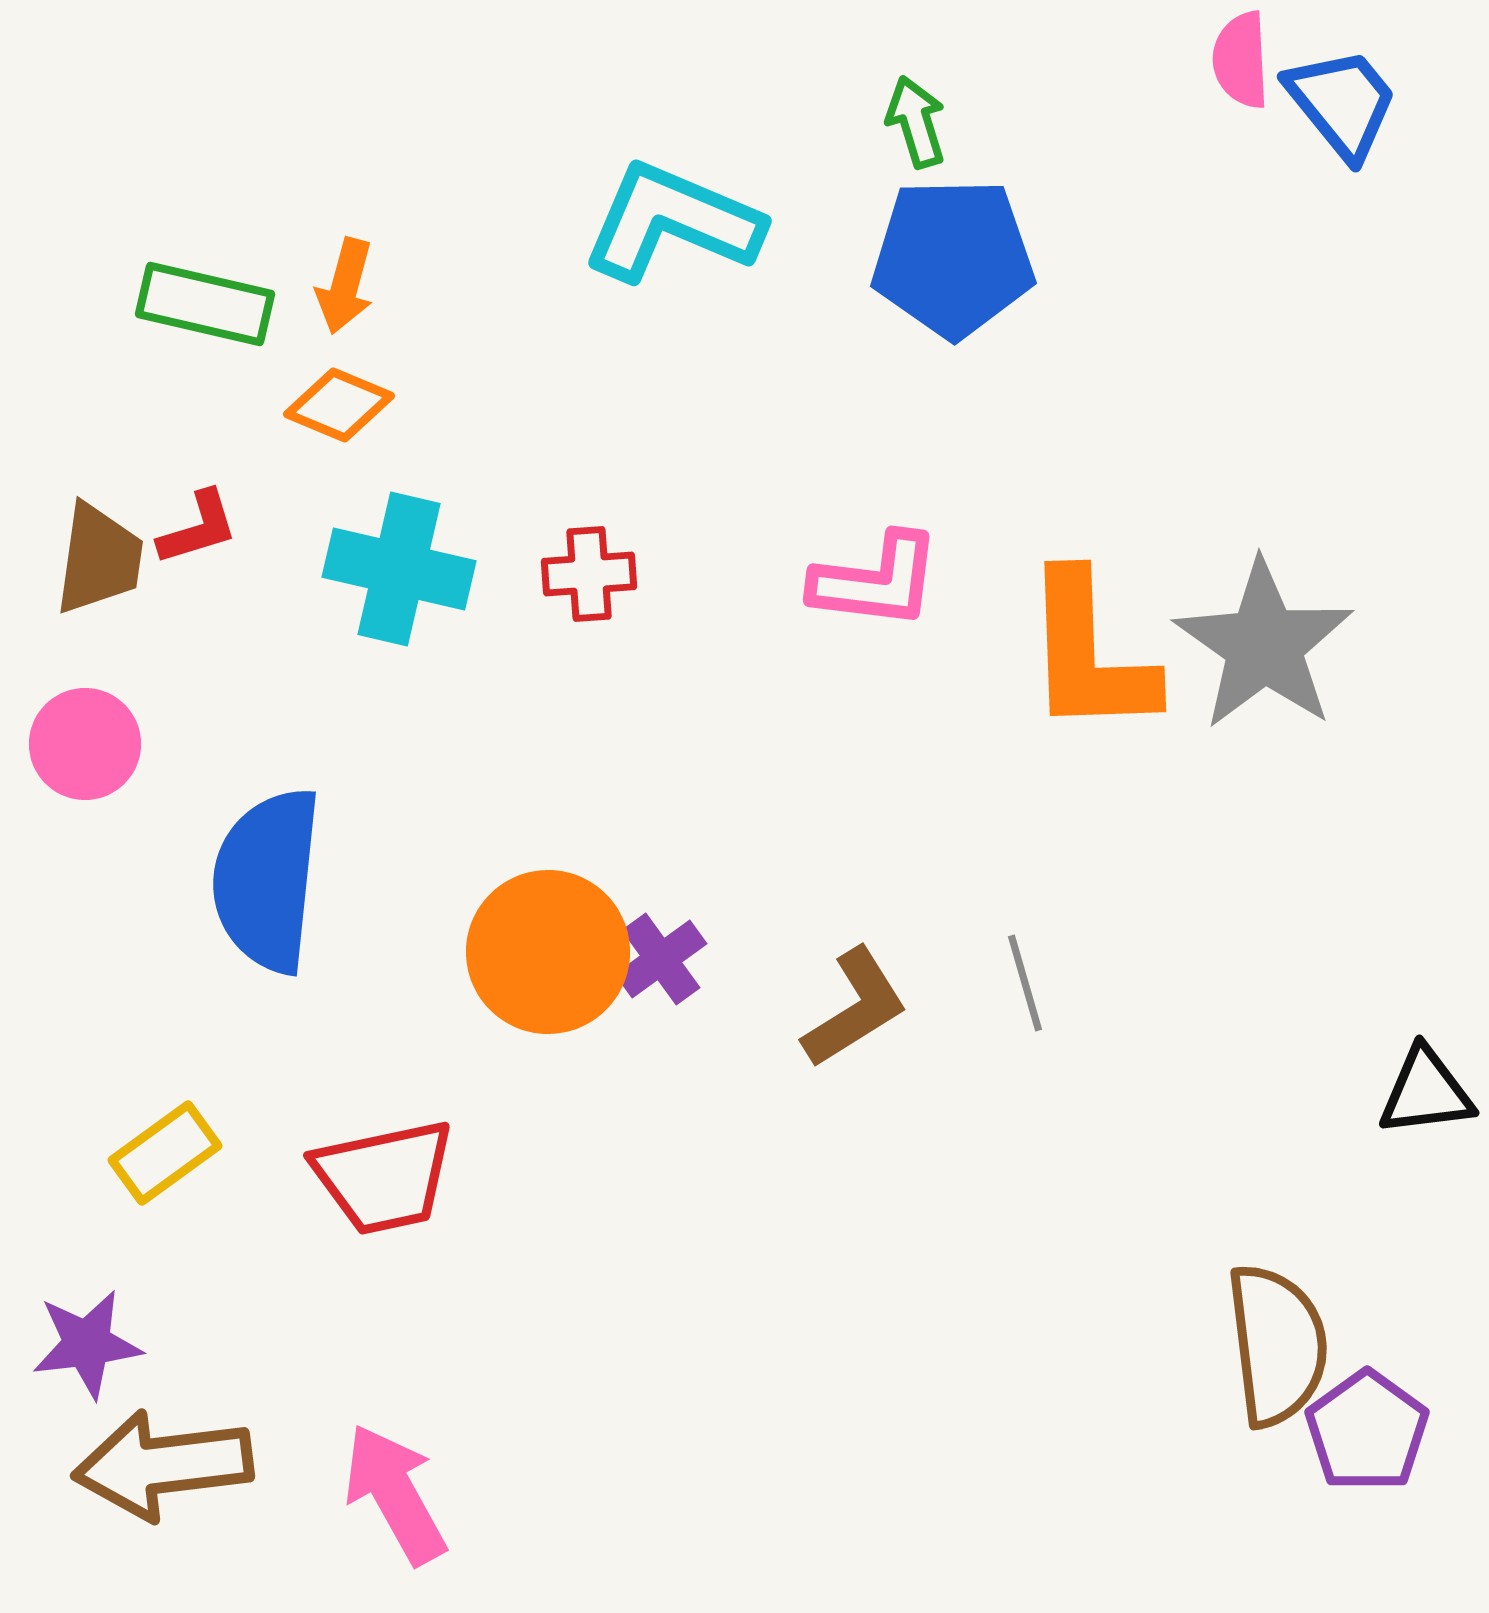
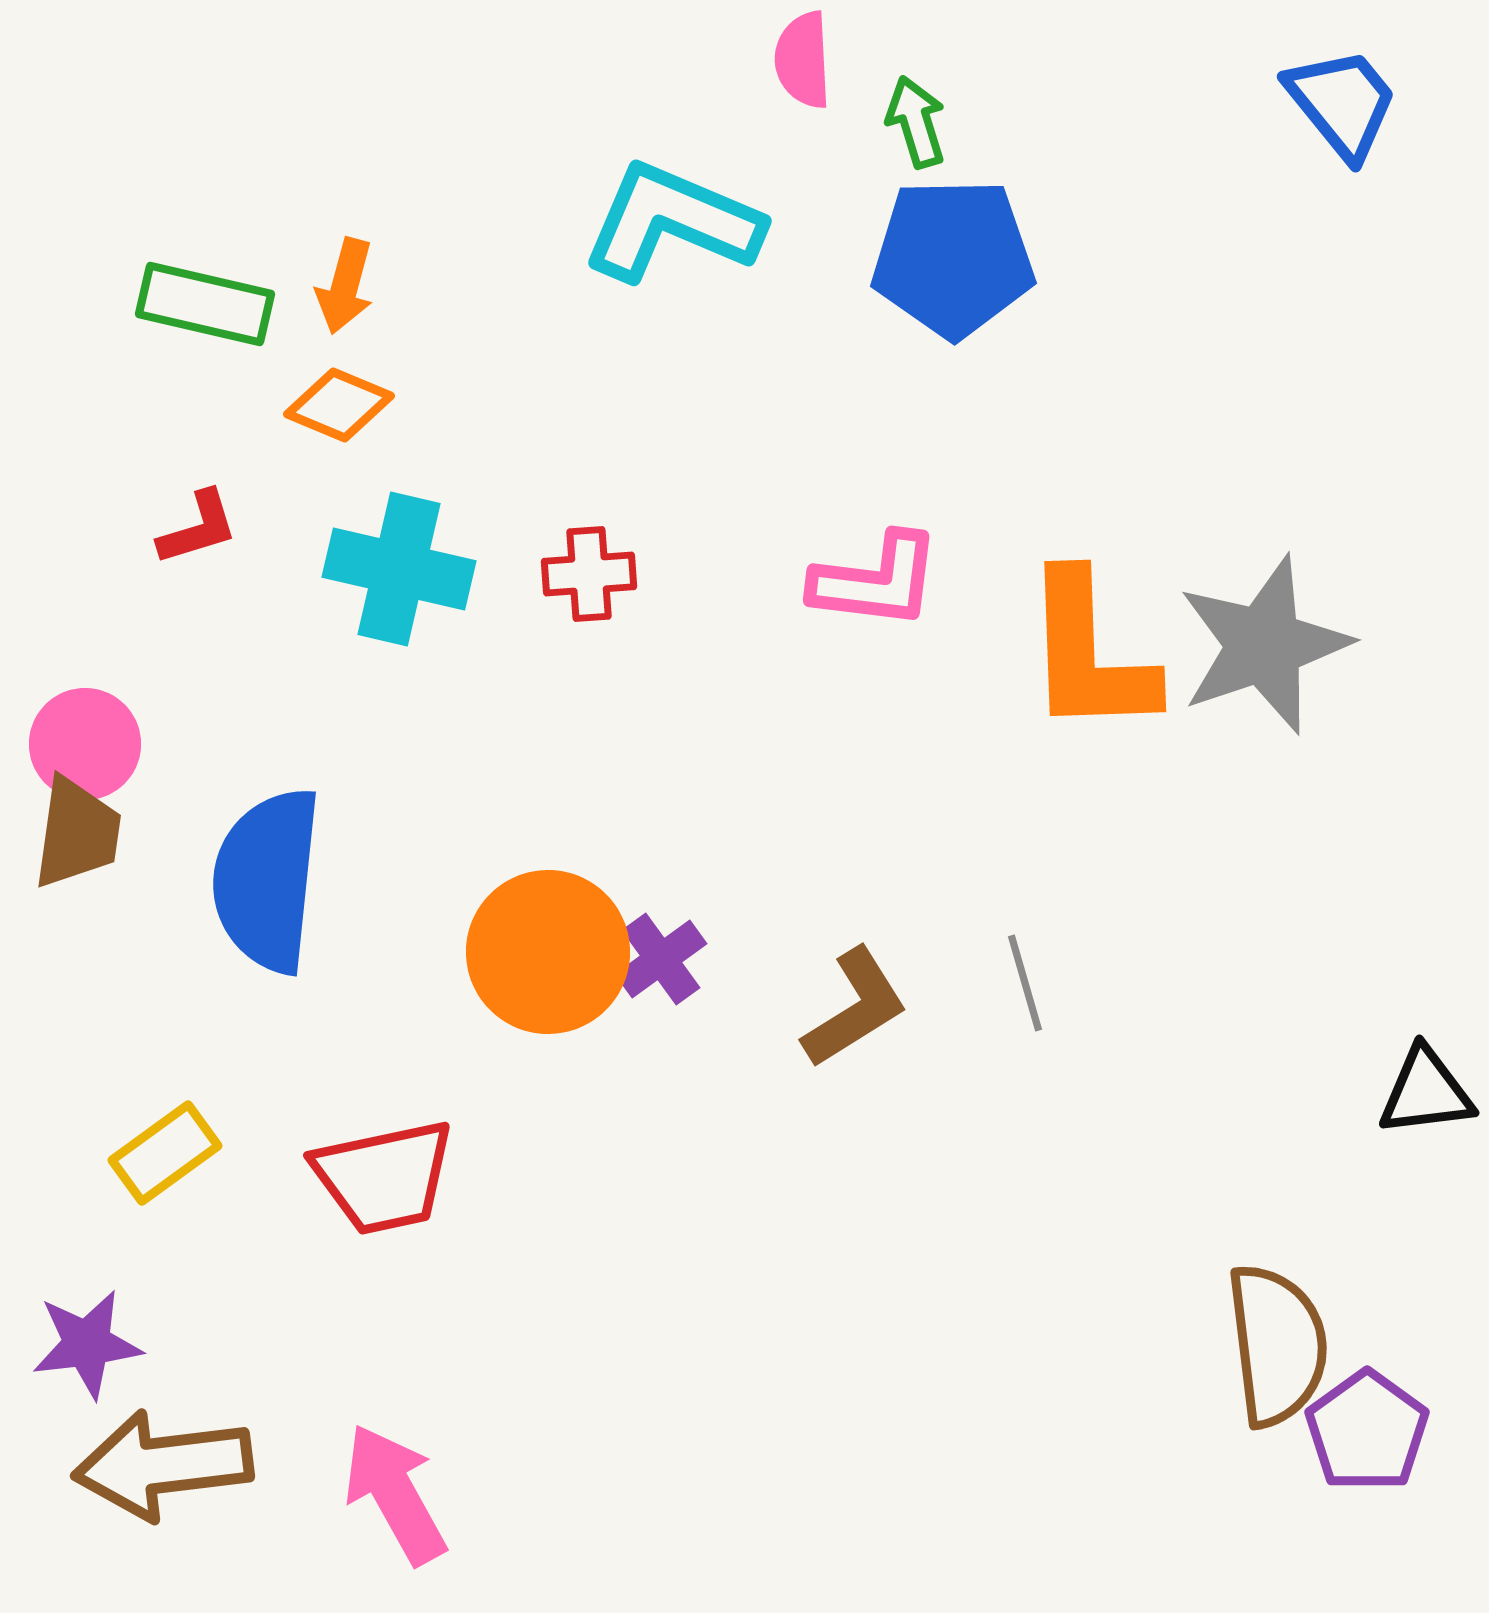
pink semicircle: moved 438 px left
brown trapezoid: moved 22 px left, 274 px down
gray star: rotated 18 degrees clockwise
